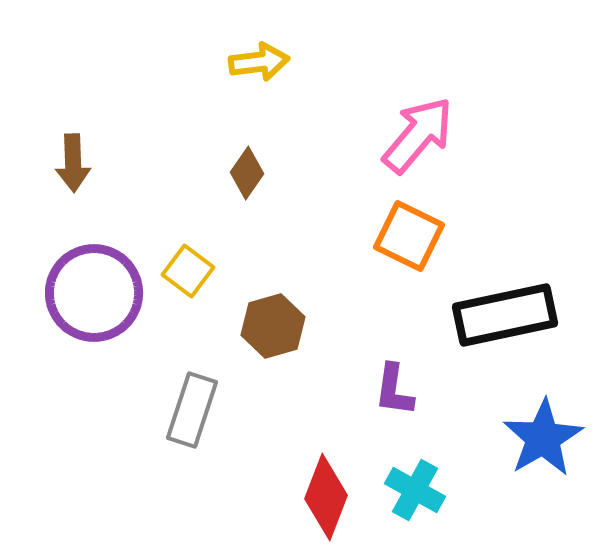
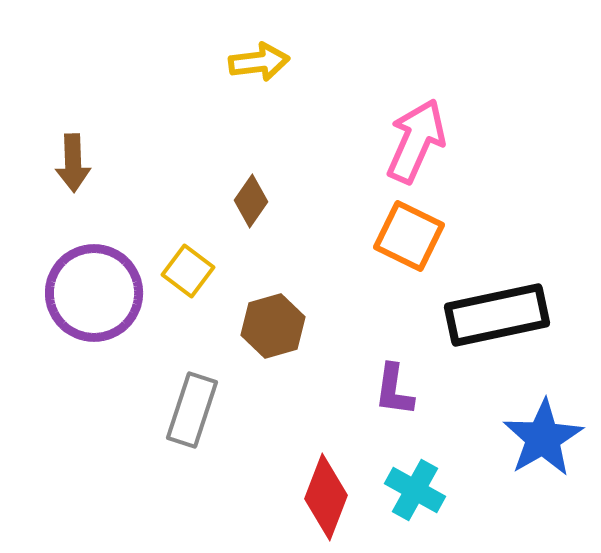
pink arrow: moved 2 px left, 6 px down; rotated 16 degrees counterclockwise
brown diamond: moved 4 px right, 28 px down
black rectangle: moved 8 px left
